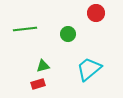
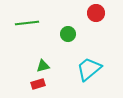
green line: moved 2 px right, 6 px up
